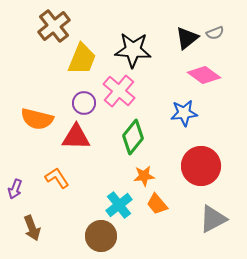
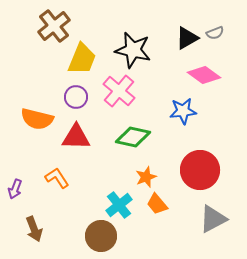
black triangle: rotated 10 degrees clockwise
black star: rotated 9 degrees clockwise
purple circle: moved 8 px left, 6 px up
blue star: moved 1 px left, 2 px up
green diamond: rotated 64 degrees clockwise
red circle: moved 1 px left, 4 px down
orange star: moved 2 px right, 1 px down; rotated 15 degrees counterclockwise
brown arrow: moved 2 px right, 1 px down
